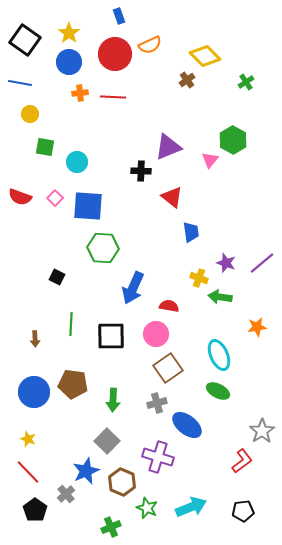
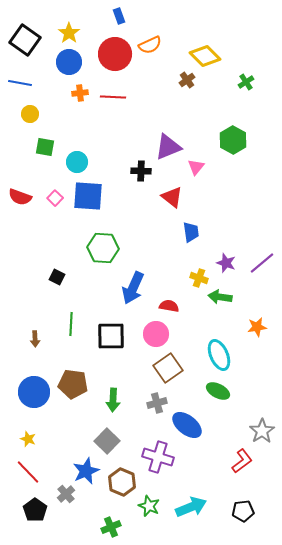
pink triangle at (210, 160): moved 14 px left, 7 px down
blue square at (88, 206): moved 10 px up
green star at (147, 508): moved 2 px right, 2 px up
